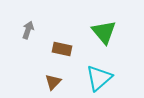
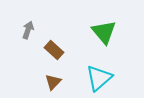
brown rectangle: moved 8 px left, 1 px down; rotated 30 degrees clockwise
